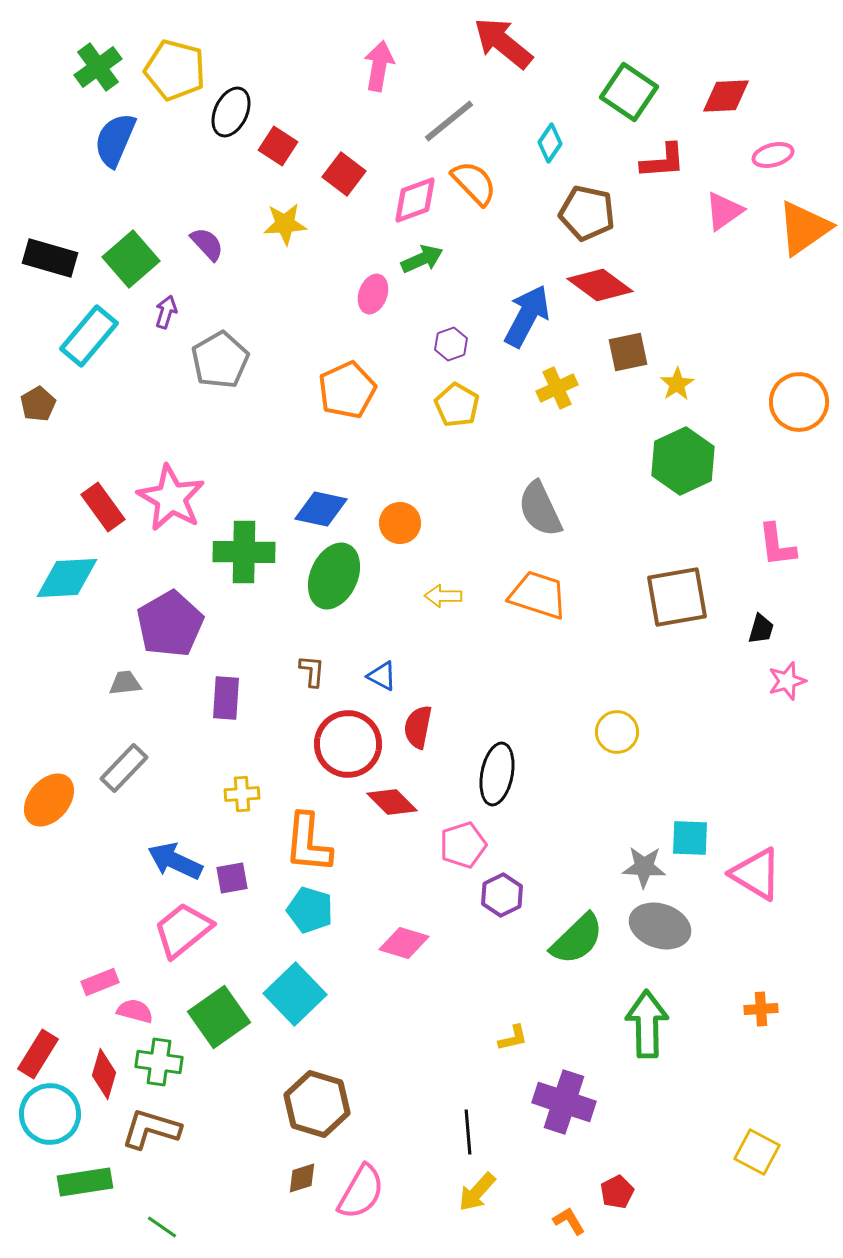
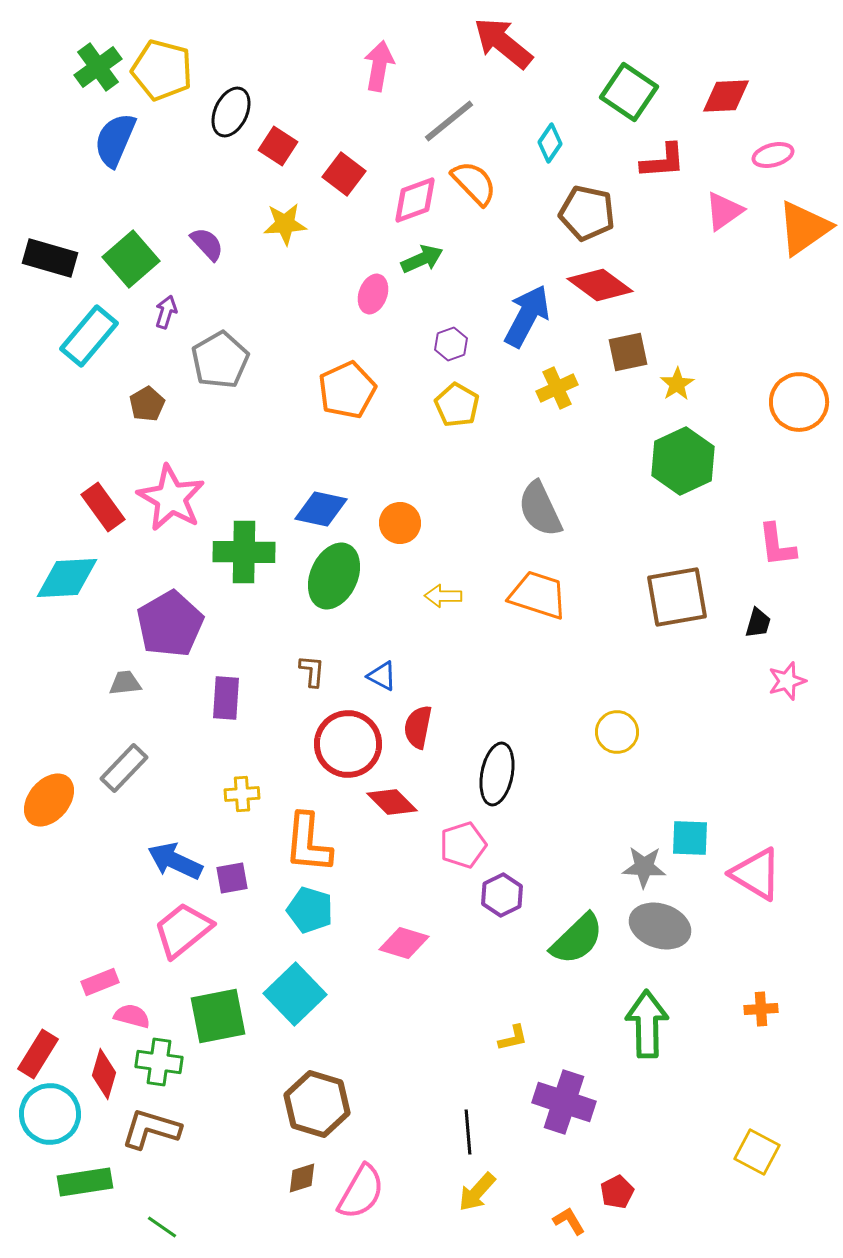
yellow pentagon at (175, 70): moved 13 px left
brown pentagon at (38, 404): moved 109 px right
black trapezoid at (761, 629): moved 3 px left, 6 px up
pink semicircle at (135, 1011): moved 3 px left, 5 px down
green square at (219, 1017): moved 1 px left, 1 px up; rotated 24 degrees clockwise
